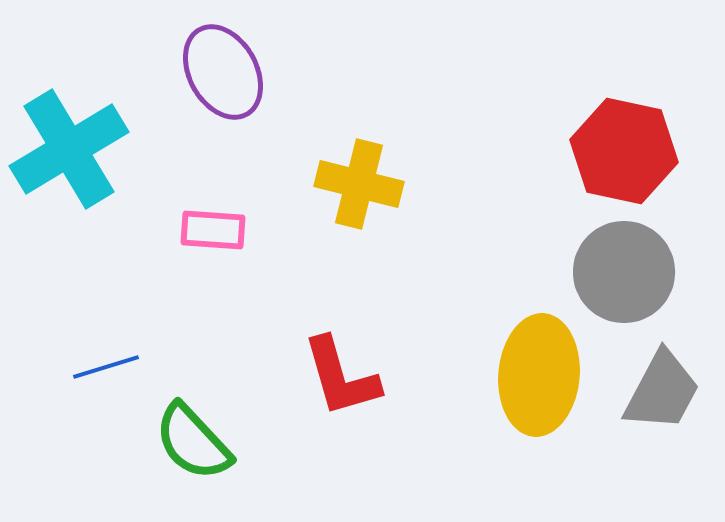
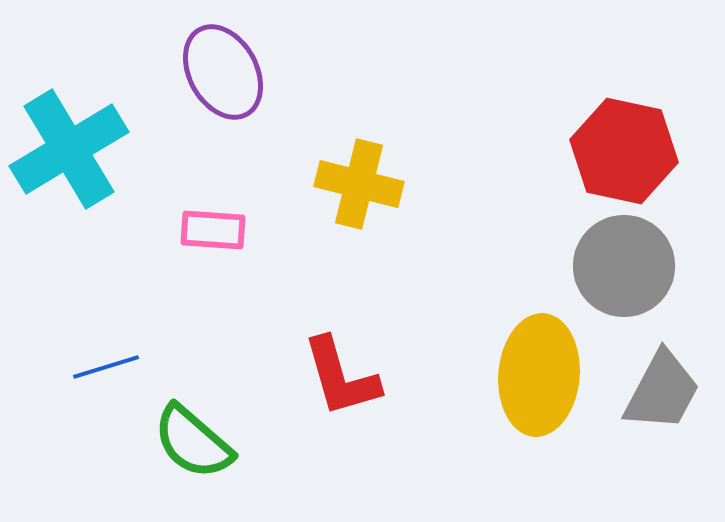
gray circle: moved 6 px up
green semicircle: rotated 6 degrees counterclockwise
